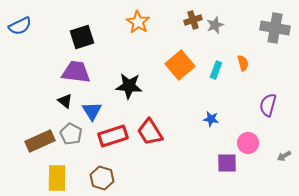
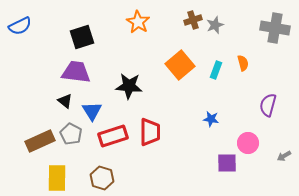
red trapezoid: rotated 148 degrees counterclockwise
